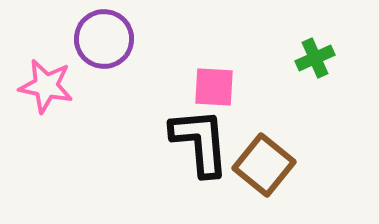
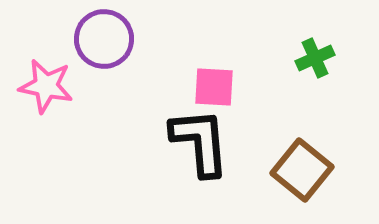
brown square: moved 38 px right, 5 px down
